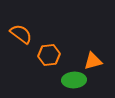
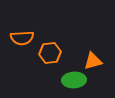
orange semicircle: moved 1 px right, 4 px down; rotated 140 degrees clockwise
orange hexagon: moved 1 px right, 2 px up
